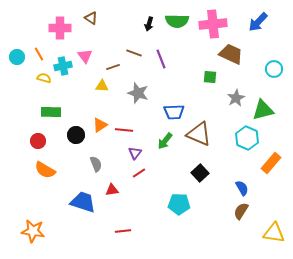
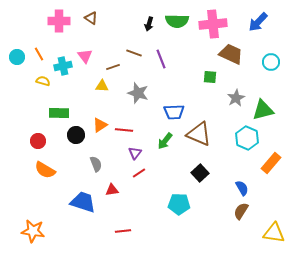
pink cross at (60, 28): moved 1 px left, 7 px up
cyan circle at (274, 69): moved 3 px left, 7 px up
yellow semicircle at (44, 78): moved 1 px left, 3 px down
green rectangle at (51, 112): moved 8 px right, 1 px down
